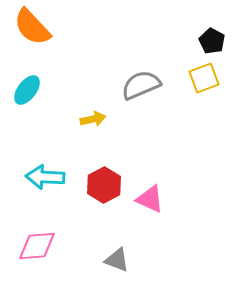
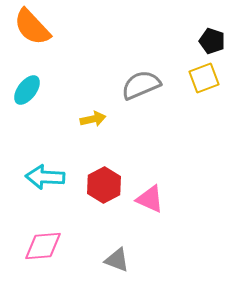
black pentagon: rotated 10 degrees counterclockwise
pink diamond: moved 6 px right
